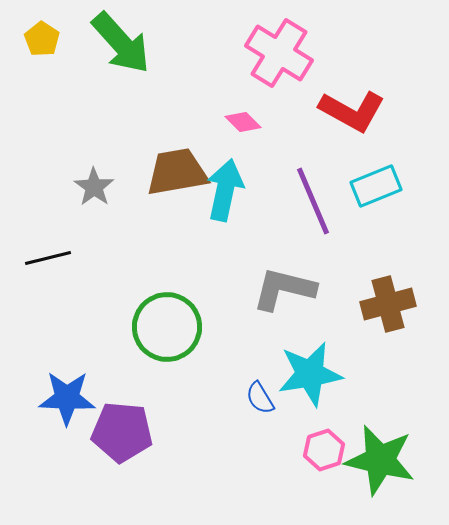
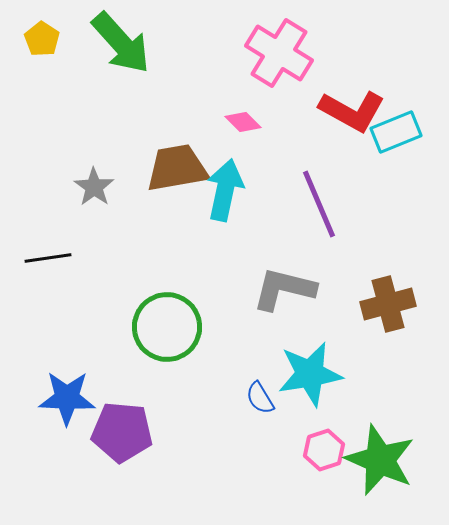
brown trapezoid: moved 4 px up
cyan rectangle: moved 20 px right, 54 px up
purple line: moved 6 px right, 3 px down
black line: rotated 6 degrees clockwise
green star: rotated 10 degrees clockwise
